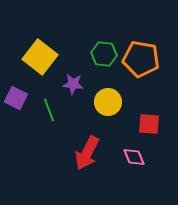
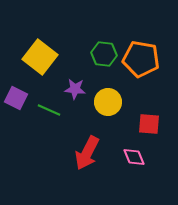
purple star: moved 2 px right, 5 px down
green line: rotated 45 degrees counterclockwise
